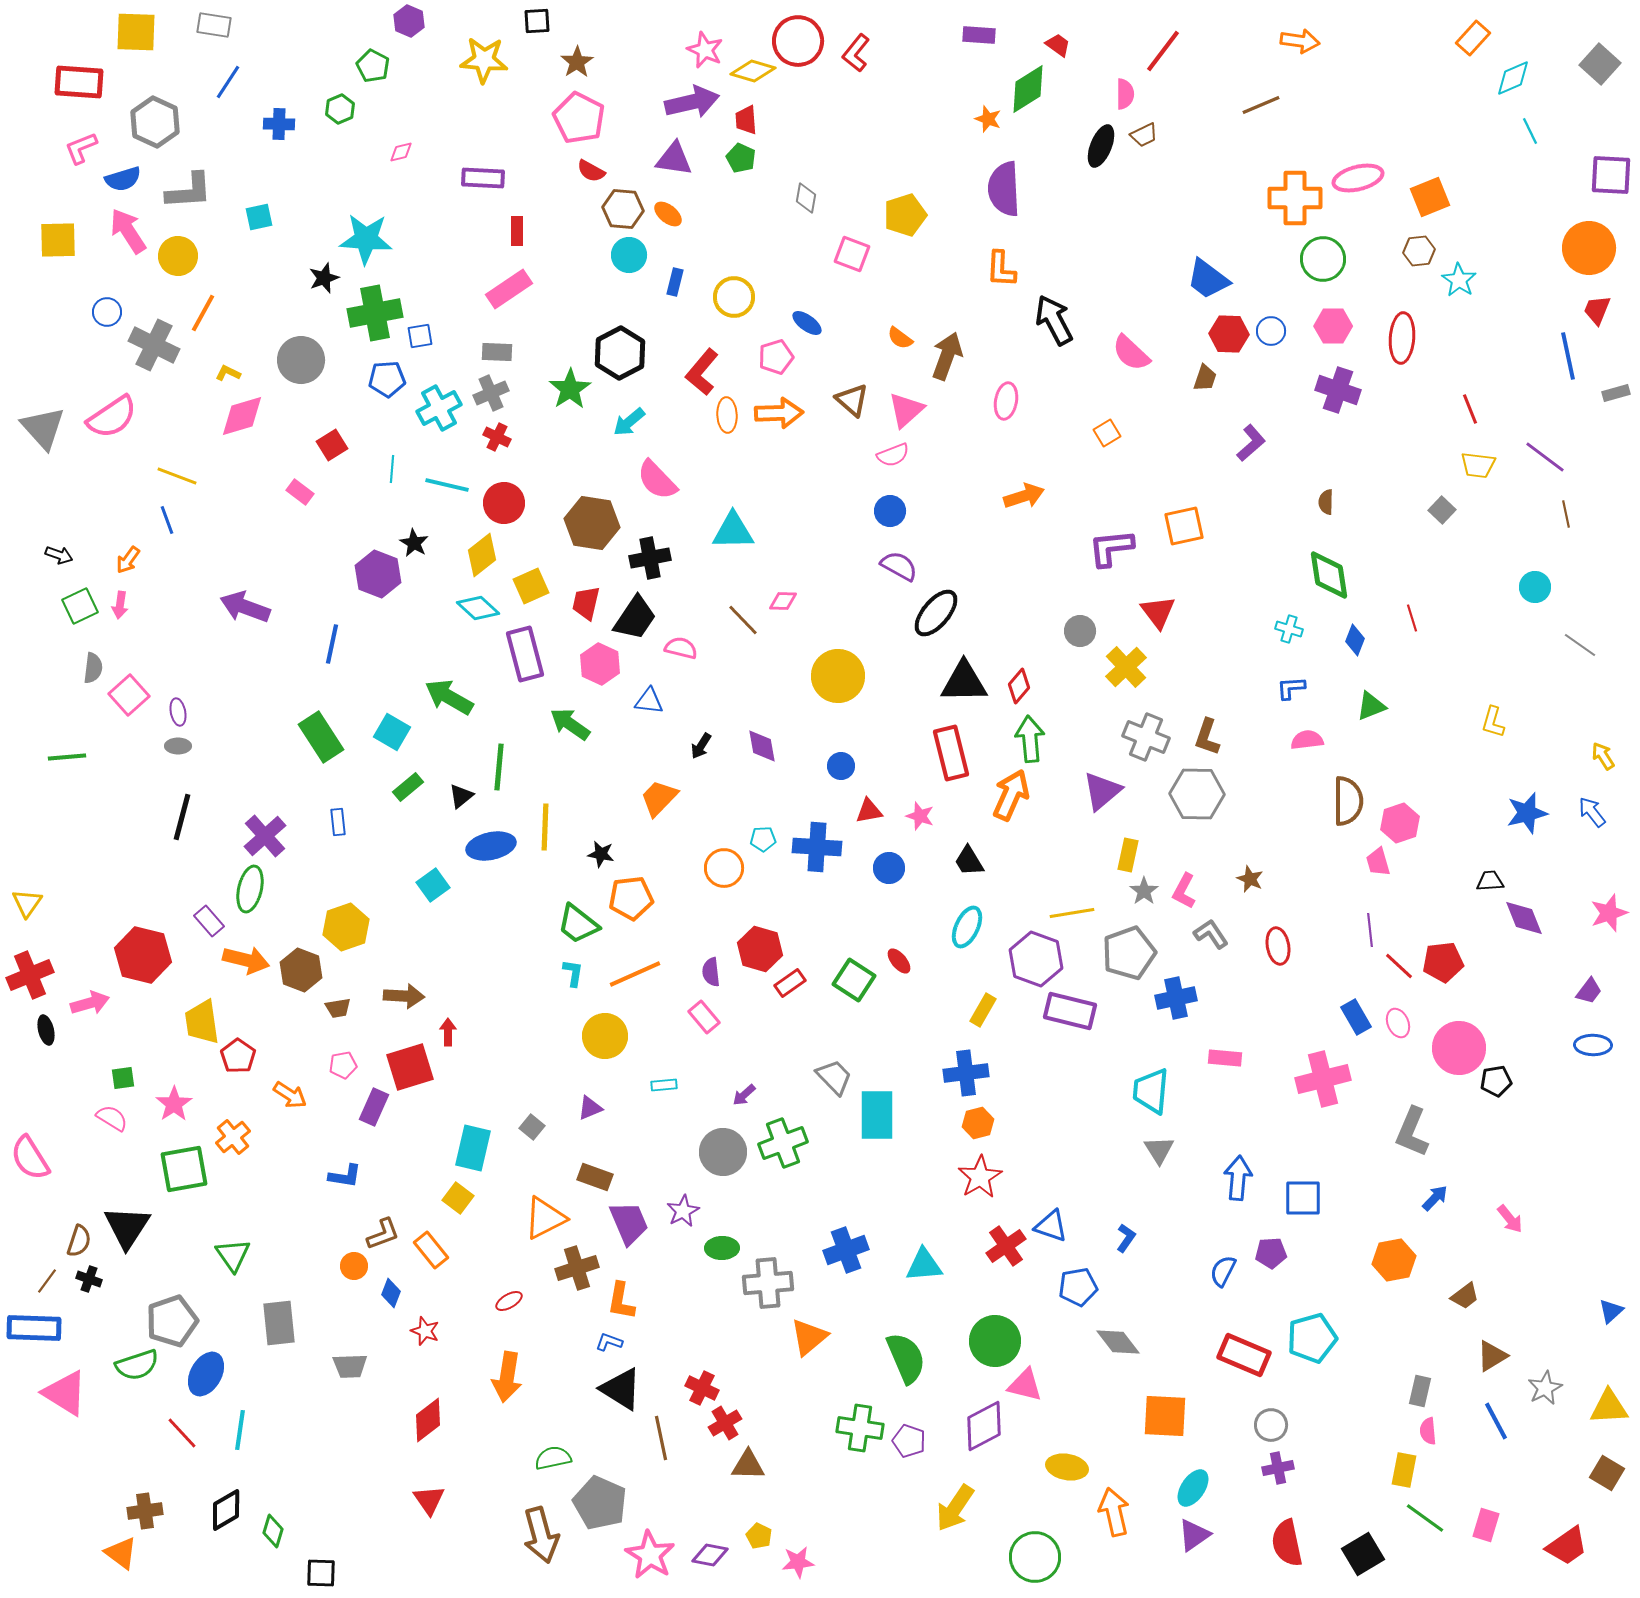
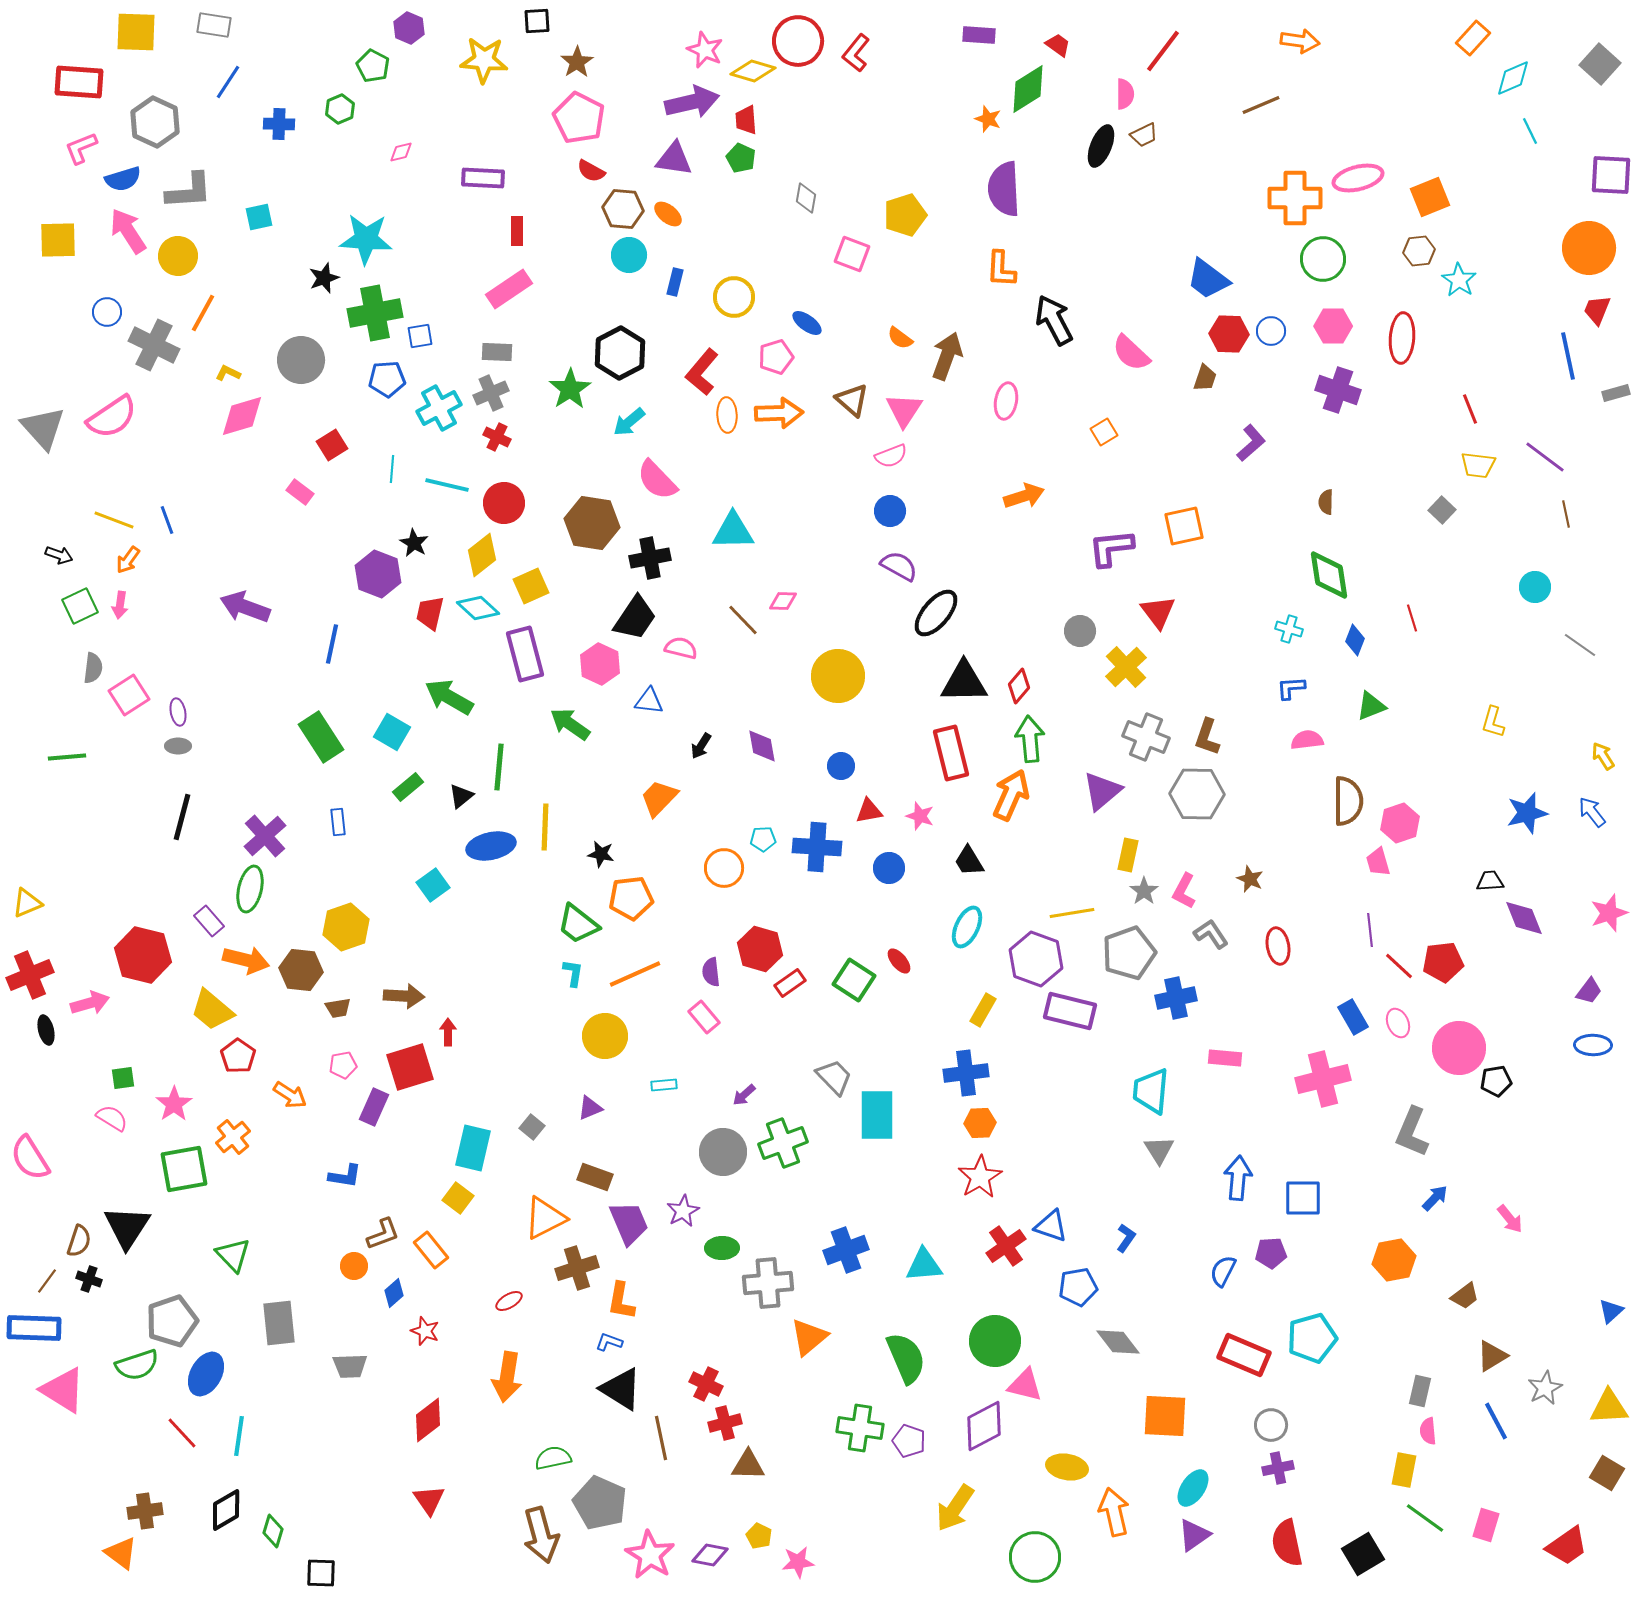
purple hexagon at (409, 21): moved 7 px down
pink triangle at (906, 410): moved 2 px left; rotated 15 degrees counterclockwise
orange square at (1107, 433): moved 3 px left, 1 px up
pink semicircle at (893, 455): moved 2 px left, 1 px down
yellow line at (177, 476): moved 63 px left, 44 px down
red trapezoid at (586, 603): moved 156 px left, 10 px down
pink square at (129, 695): rotated 9 degrees clockwise
yellow triangle at (27, 903): rotated 32 degrees clockwise
brown hexagon at (301, 970): rotated 15 degrees counterclockwise
blue rectangle at (1356, 1017): moved 3 px left
yellow trapezoid at (202, 1022): moved 10 px right, 12 px up; rotated 42 degrees counterclockwise
orange hexagon at (978, 1123): moved 2 px right; rotated 12 degrees clockwise
green triangle at (233, 1255): rotated 9 degrees counterclockwise
blue diamond at (391, 1293): moved 3 px right; rotated 28 degrees clockwise
red cross at (702, 1388): moved 4 px right, 4 px up
pink triangle at (65, 1393): moved 2 px left, 3 px up
red cross at (725, 1423): rotated 16 degrees clockwise
cyan line at (240, 1430): moved 1 px left, 6 px down
